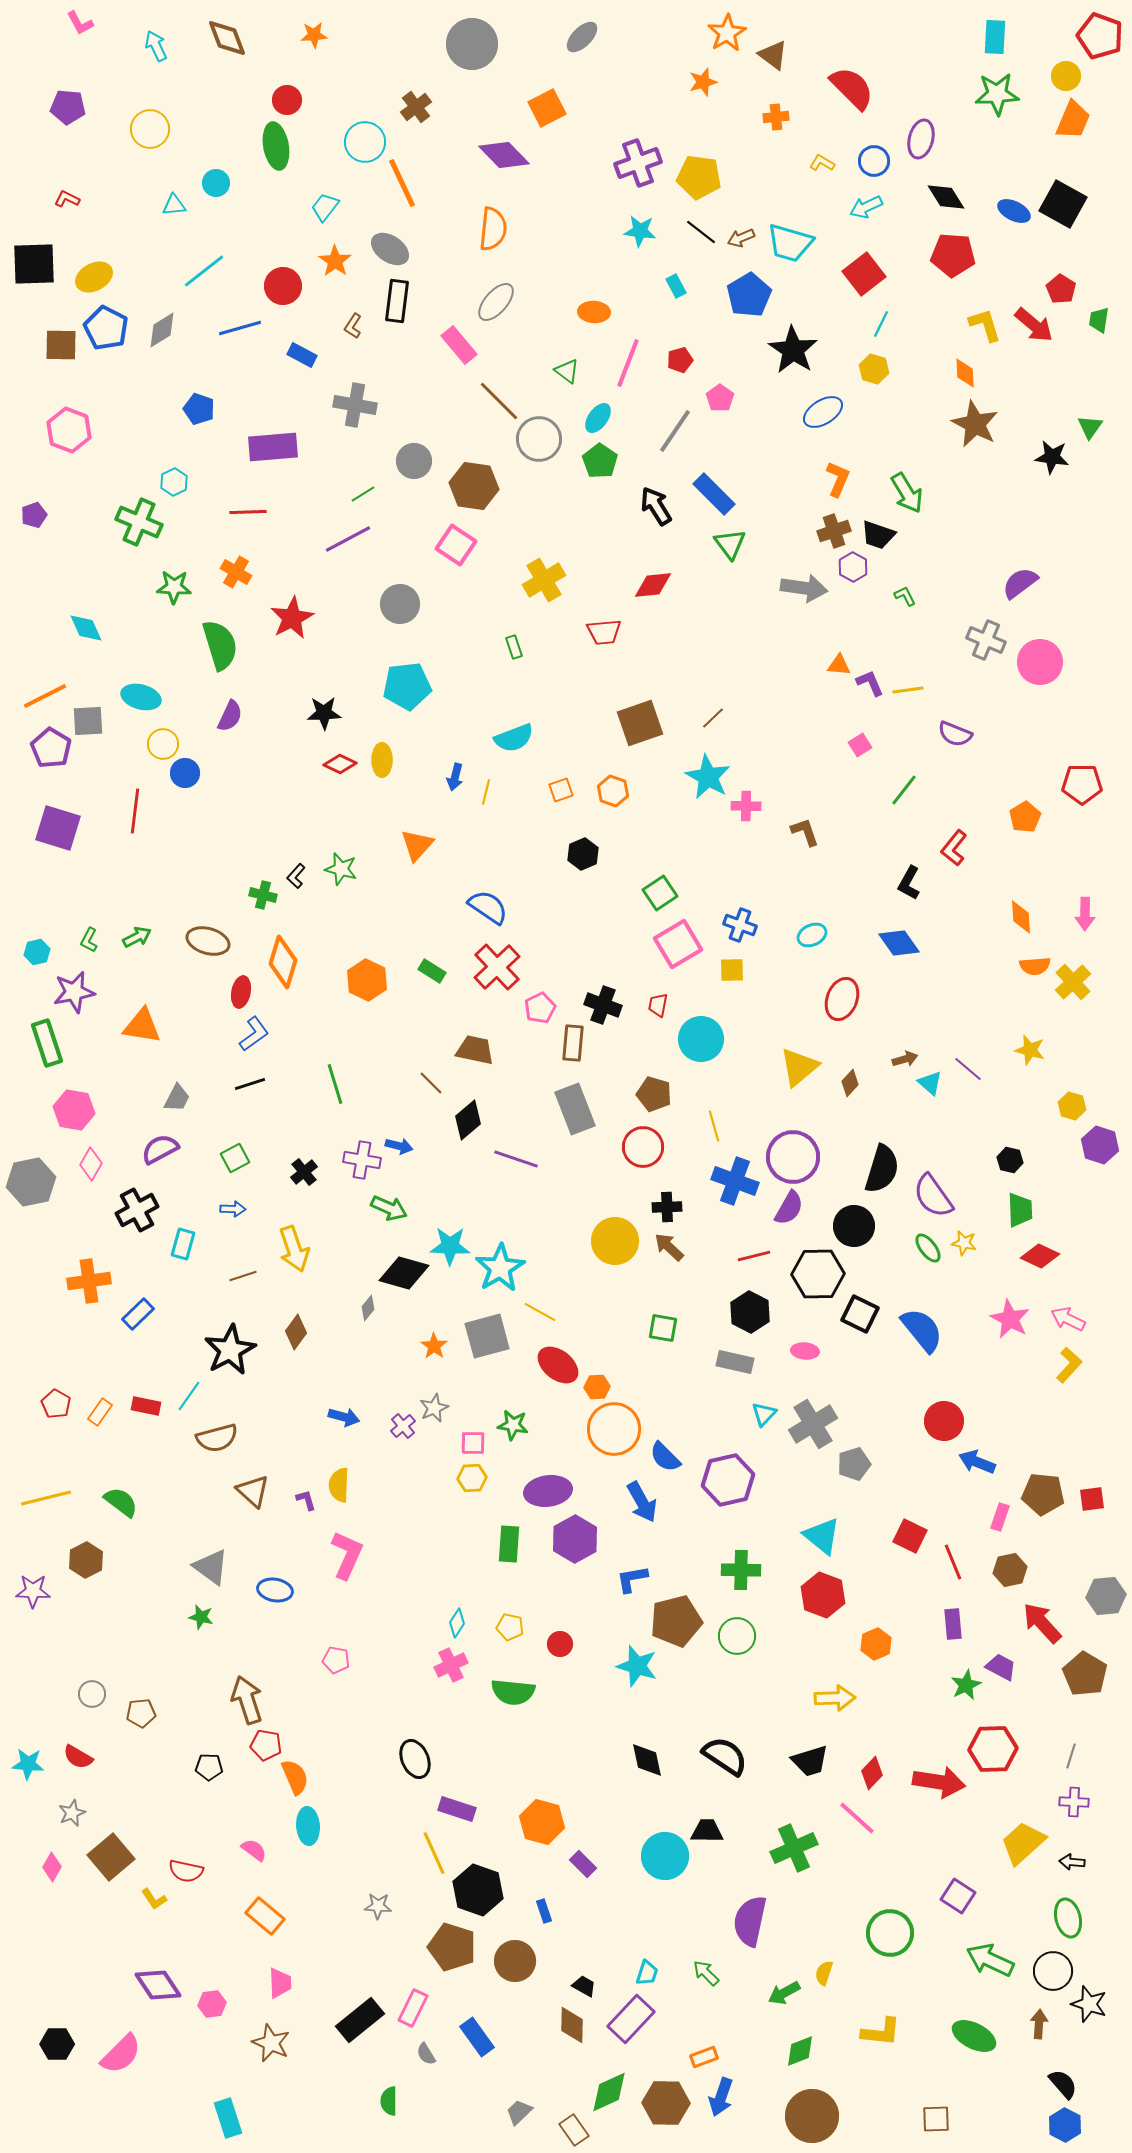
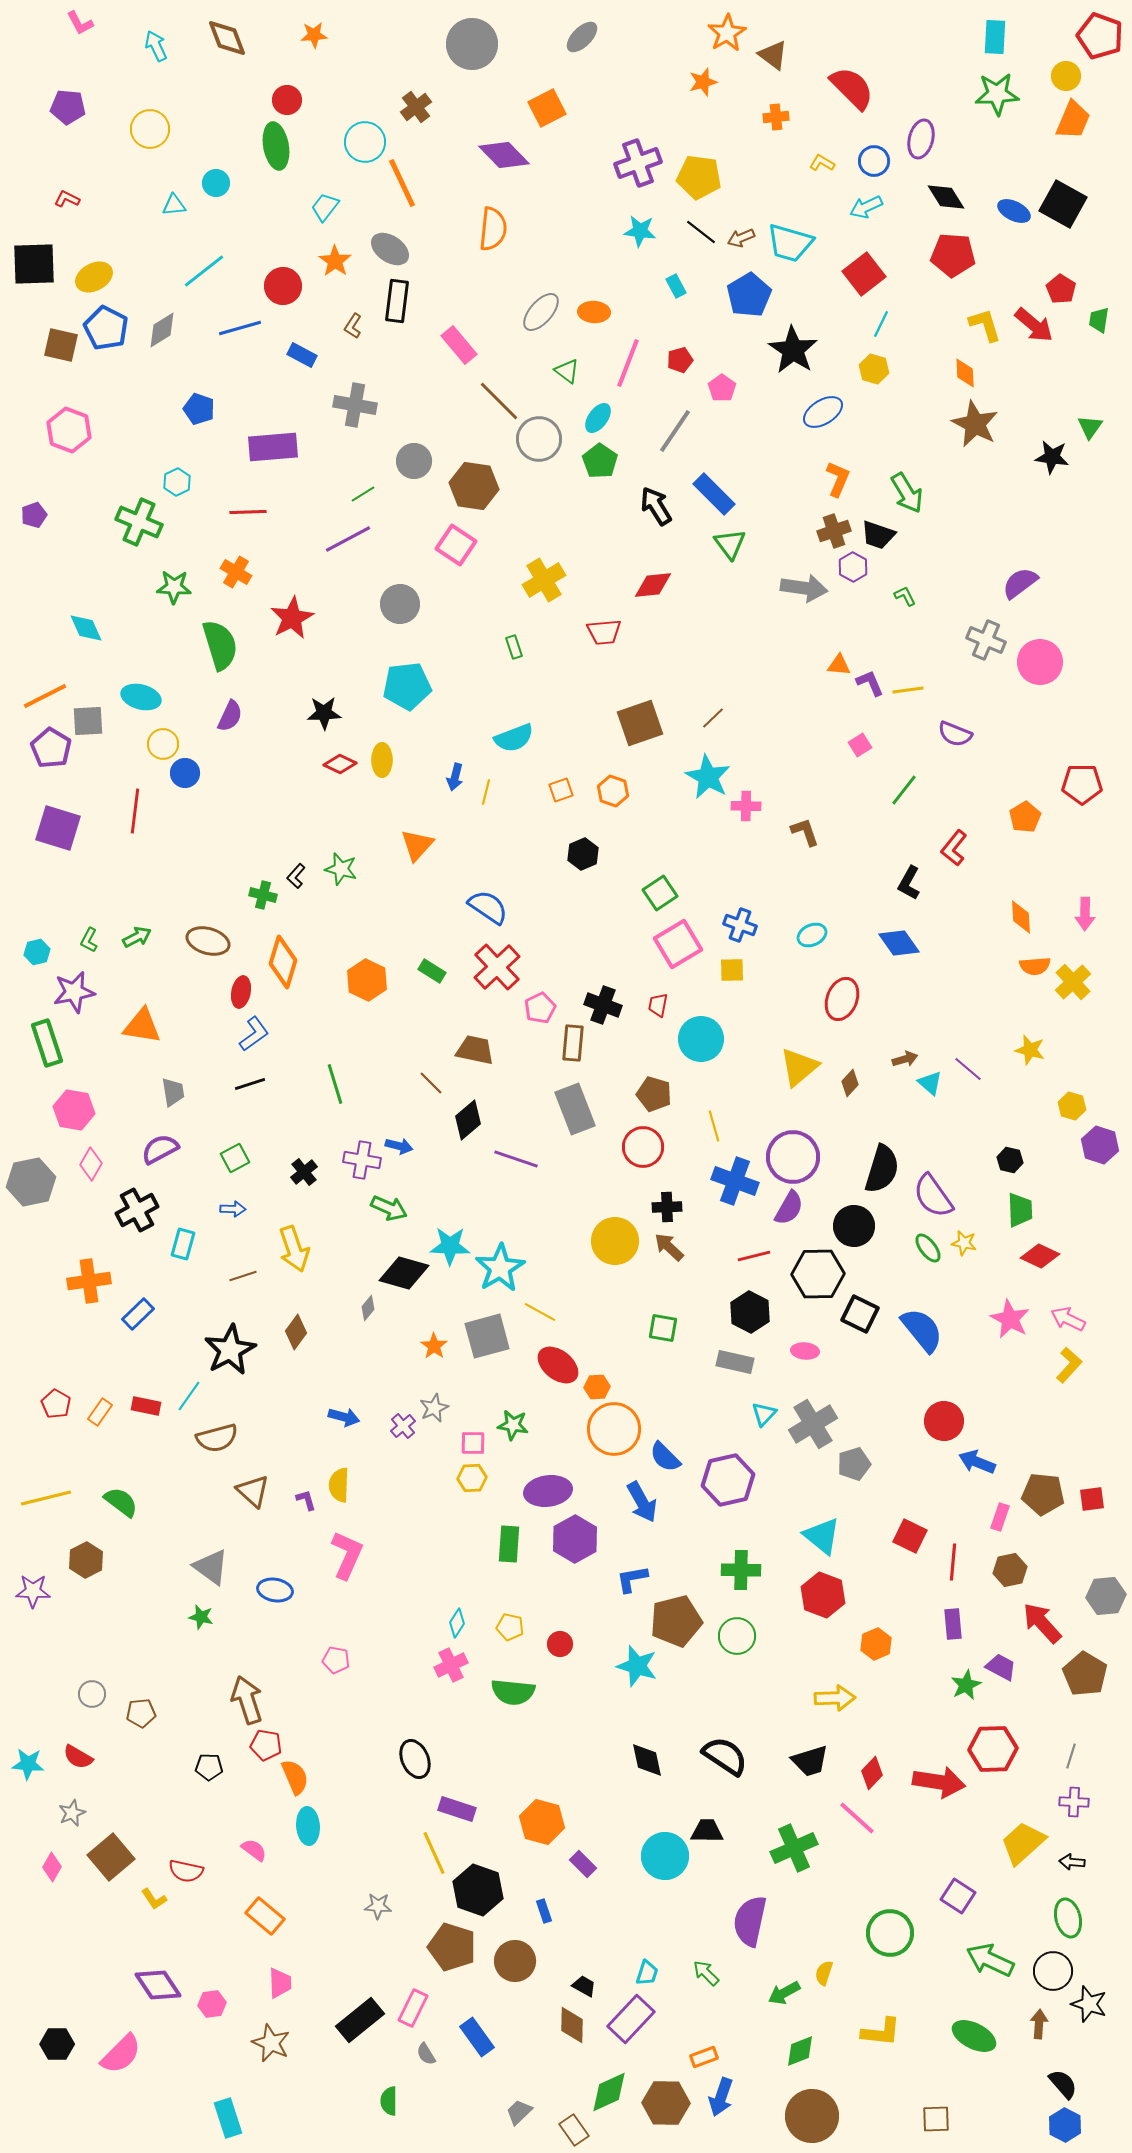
gray ellipse at (496, 302): moved 45 px right, 10 px down
brown square at (61, 345): rotated 12 degrees clockwise
pink pentagon at (720, 398): moved 2 px right, 10 px up
cyan hexagon at (174, 482): moved 3 px right
gray trapezoid at (177, 1098): moved 4 px left, 6 px up; rotated 36 degrees counterclockwise
red line at (953, 1562): rotated 27 degrees clockwise
